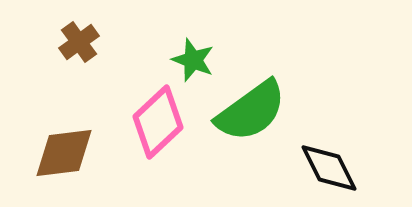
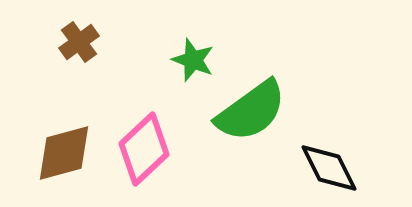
pink diamond: moved 14 px left, 27 px down
brown diamond: rotated 8 degrees counterclockwise
